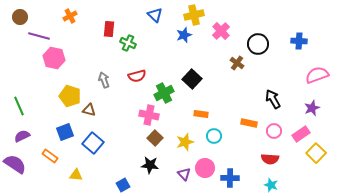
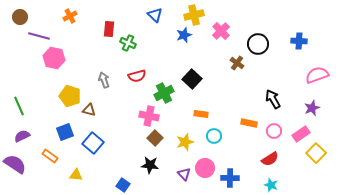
pink cross at (149, 115): moved 1 px down
red semicircle at (270, 159): rotated 36 degrees counterclockwise
blue square at (123, 185): rotated 24 degrees counterclockwise
